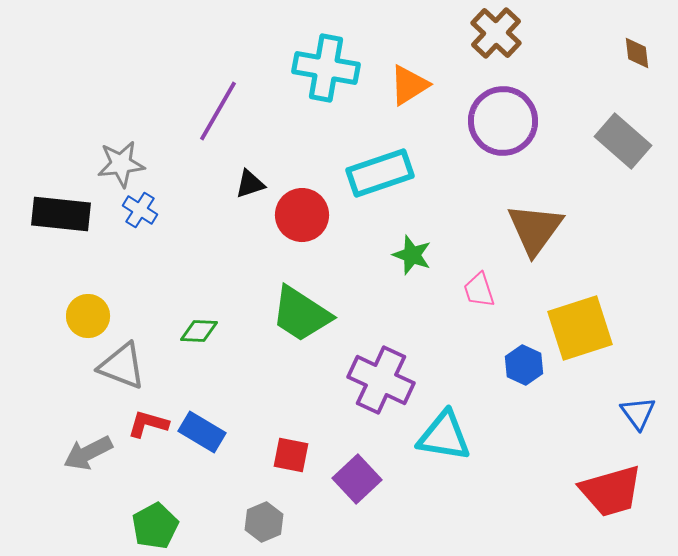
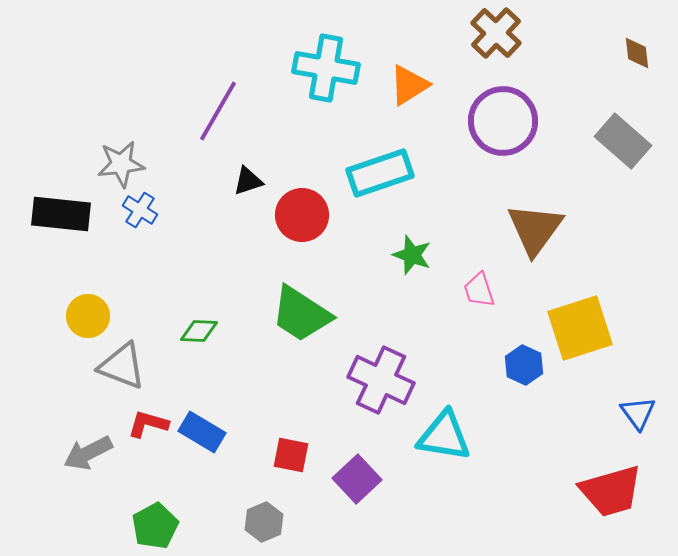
black triangle: moved 2 px left, 3 px up
